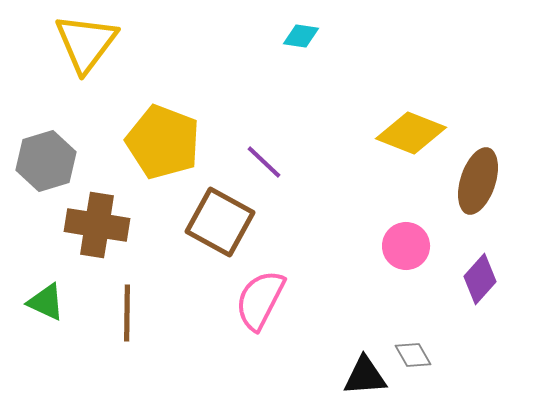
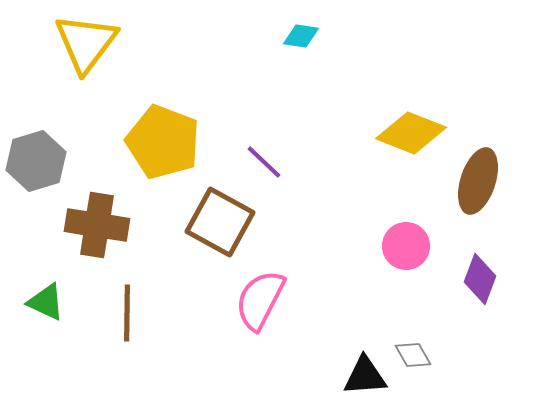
gray hexagon: moved 10 px left
purple diamond: rotated 21 degrees counterclockwise
